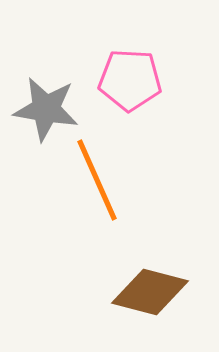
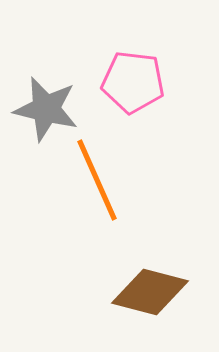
pink pentagon: moved 3 px right, 2 px down; rotated 4 degrees clockwise
gray star: rotated 4 degrees clockwise
